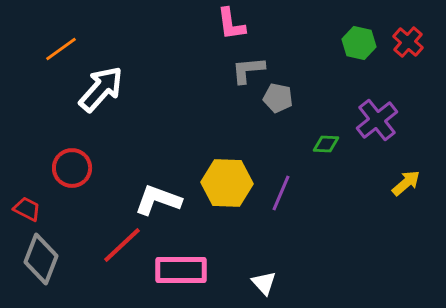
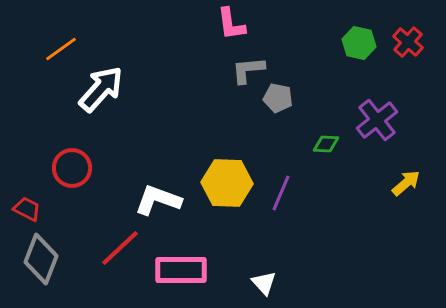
red line: moved 2 px left, 3 px down
